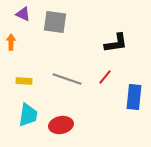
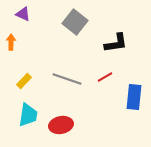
gray square: moved 20 px right; rotated 30 degrees clockwise
red line: rotated 21 degrees clockwise
yellow rectangle: rotated 49 degrees counterclockwise
